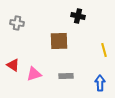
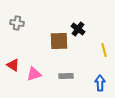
black cross: moved 13 px down; rotated 24 degrees clockwise
